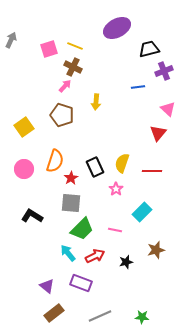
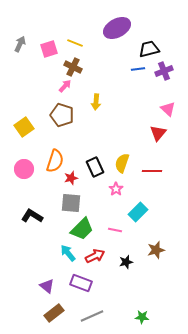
gray arrow: moved 9 px right, 4 px down
yellow line: moved 3 px up
blue line: moved 18 px up
red star: rotated 16 degrees clockwise
cyan rectangle: moved 4 px left
gray line: moved 8 px left
